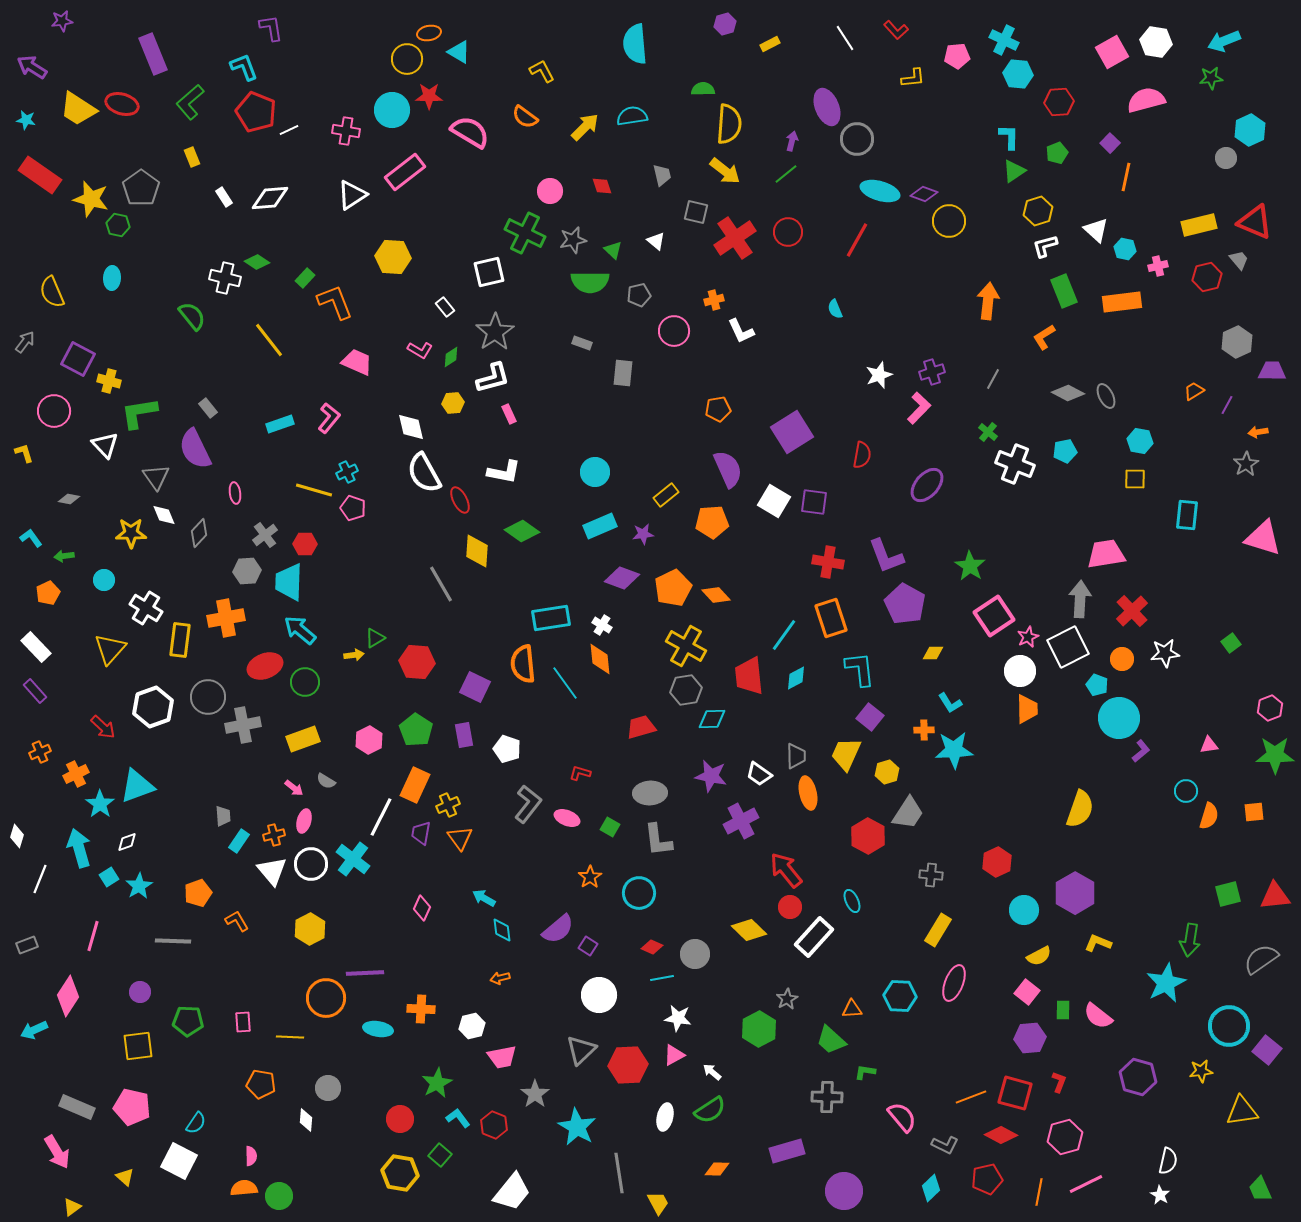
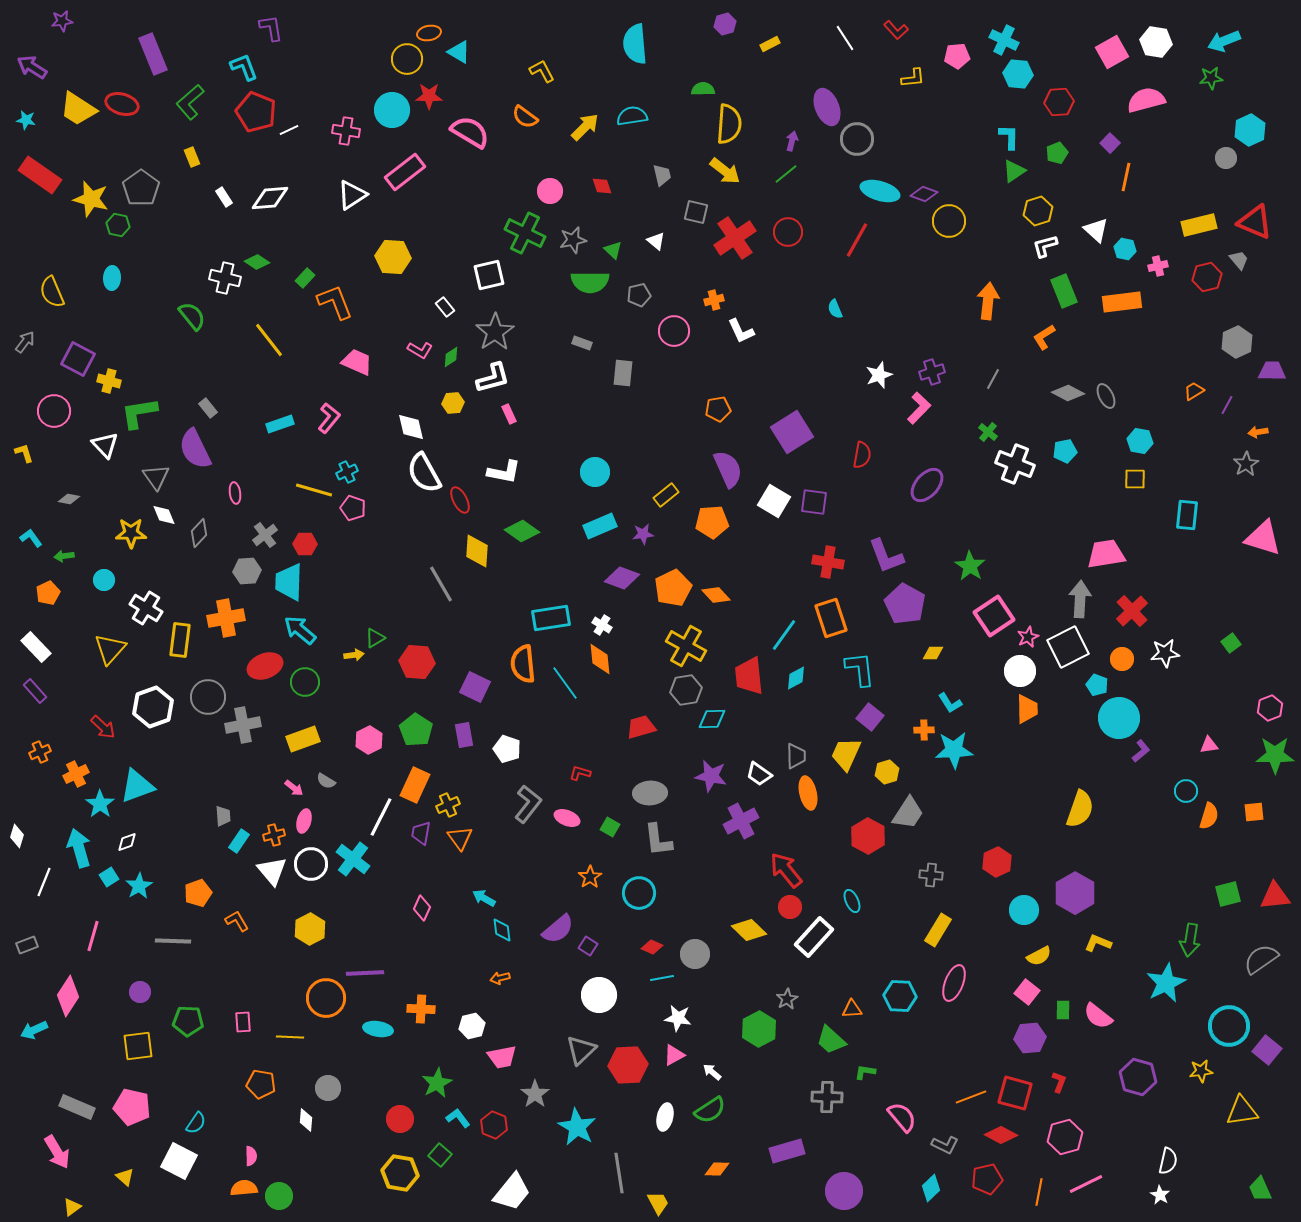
white square at (489, 272): moved 3 px down
white line at (40, 879): moved 4 px right, 3 px down
